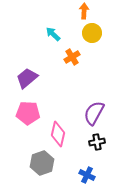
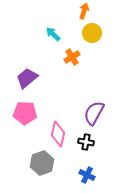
orange arrow: rotated 14 degrees clockwise
pink pentagon: moved 3 px left
black cross: moved 11 px left; rotated 21 degrees clockwise
